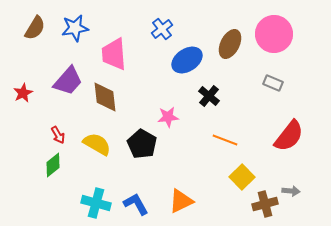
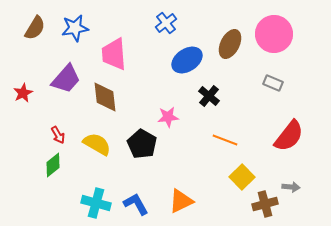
blue cross: moved 4 px right, 6 px up
purple trapezoid: moved 2 px left, 2 px up
gray arrow: moved 4 px up
